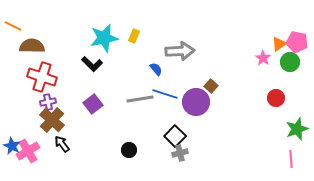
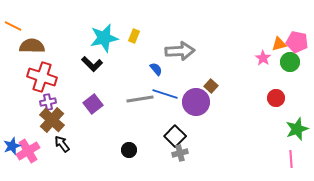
orange triangle: rotated 21 degrees clockwise
blue star: rotated 24 degrees clockwise
